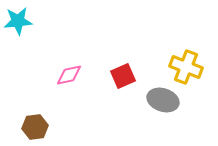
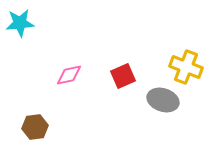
cyan star: moved 2 px right, 2 px down
